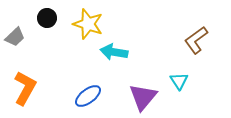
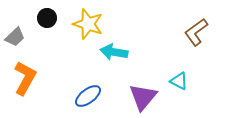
brown L-shape: moved 8 px up
cyan triangle: rotated 30 degrees counterclockwise
orange L-shape: moved 10 px up
